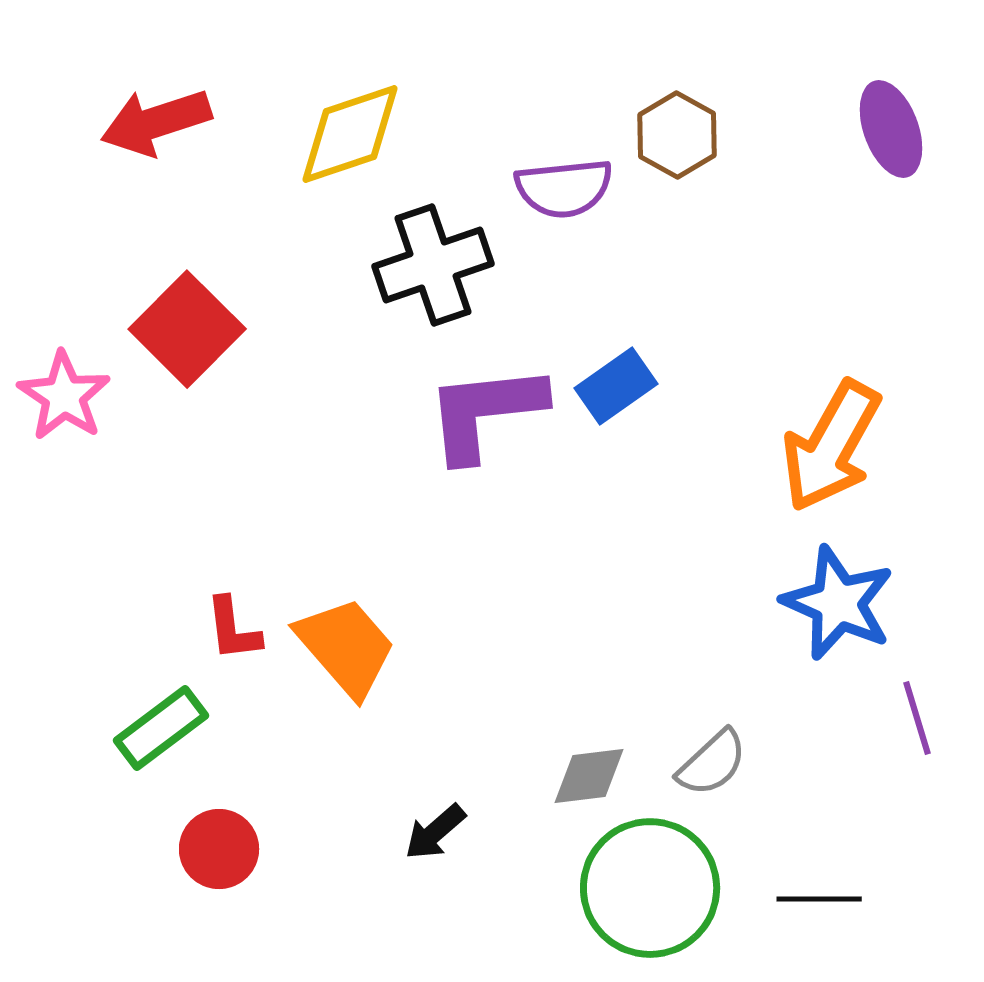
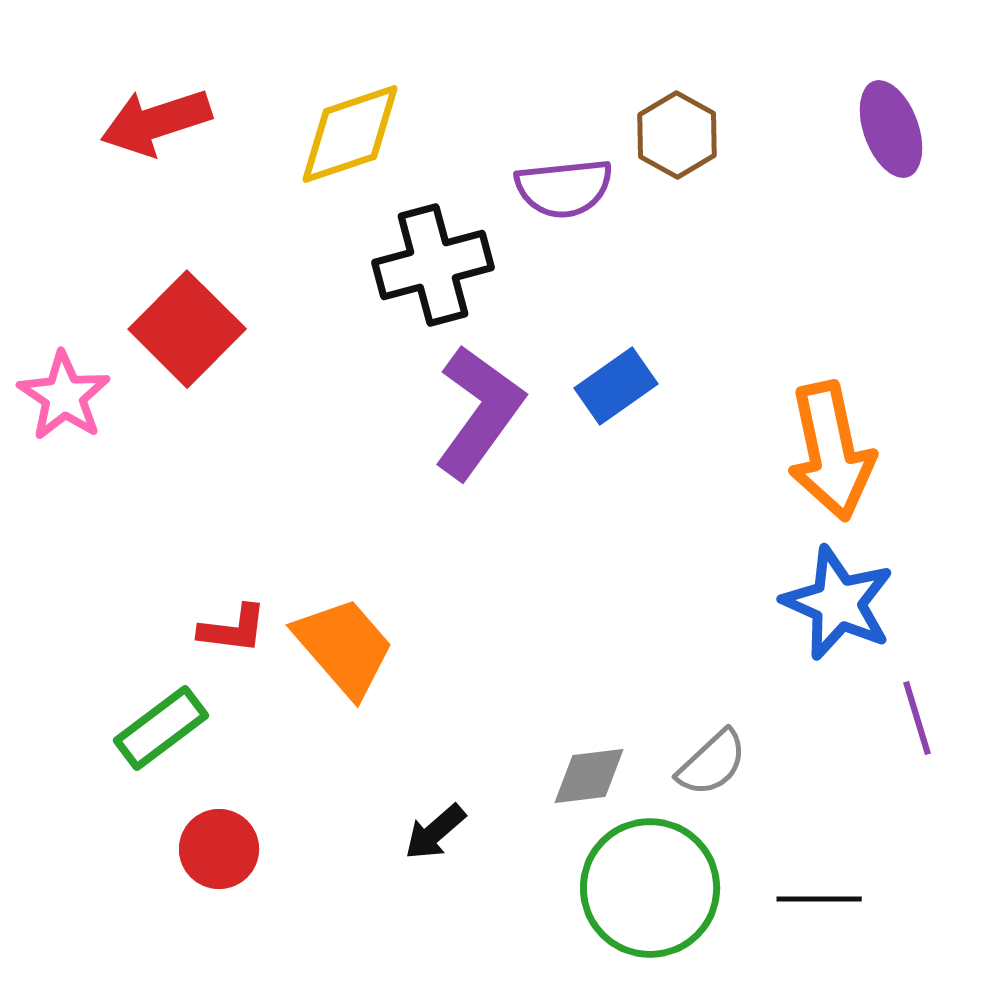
black cross: rotated 4 degrees clockwise
purple L-shape: moved 6 px left; rotated 132 degrees clockwise
orange arrow: moved 5 px down; rotated 41 degrees counterclockwise
red L-shape: rotated 76 degrees counterclockwise
orange trapezoid: moved 2 px left
